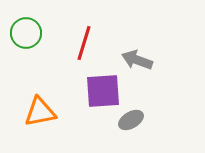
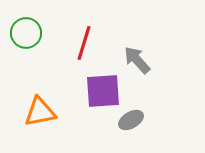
gray arrow: rotated 28 degrees clockwise
